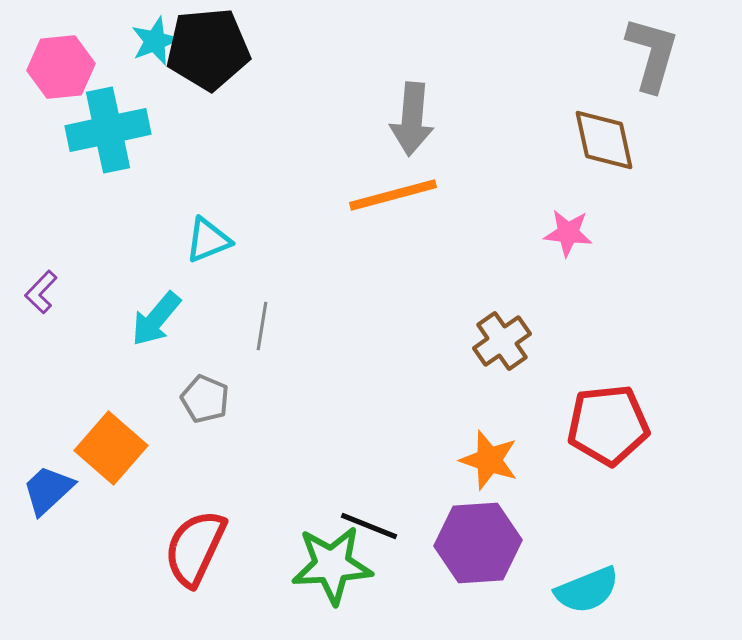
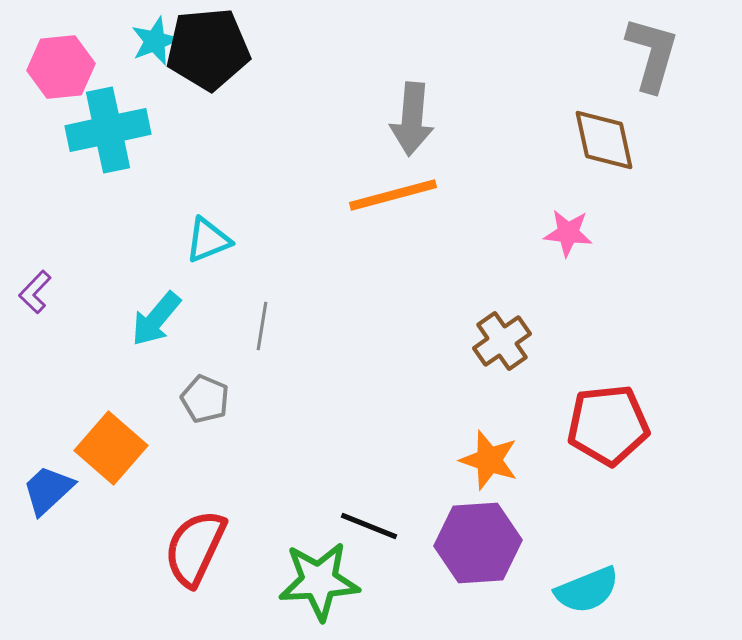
purple L-shape: moved 6 px left
green star: moved 13 px left, 16 px down
